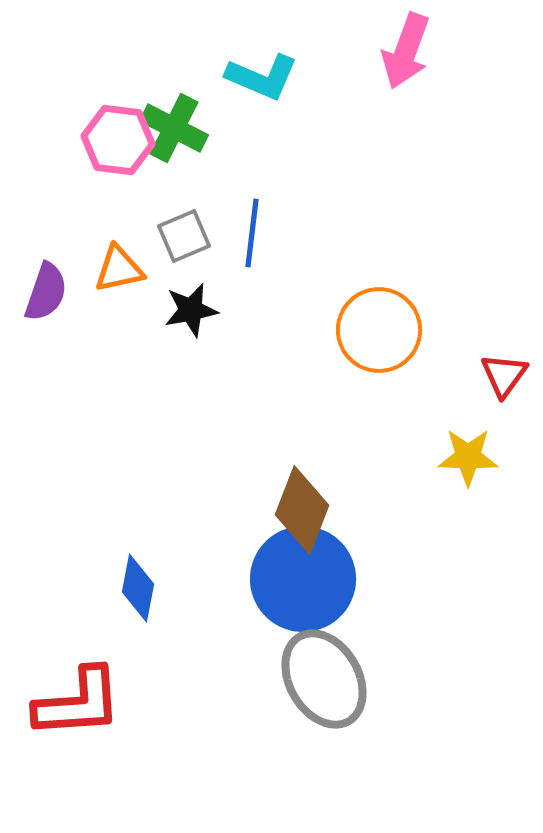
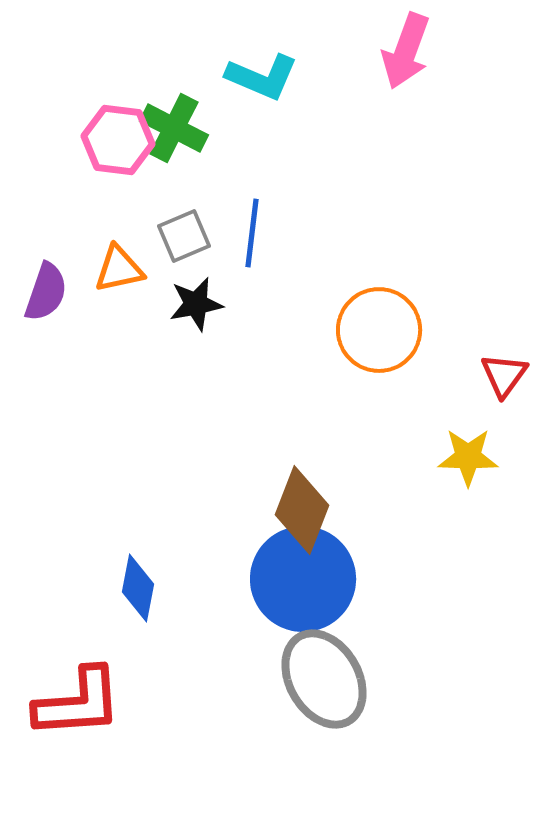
black star: moved 5 px right, 6 px up
